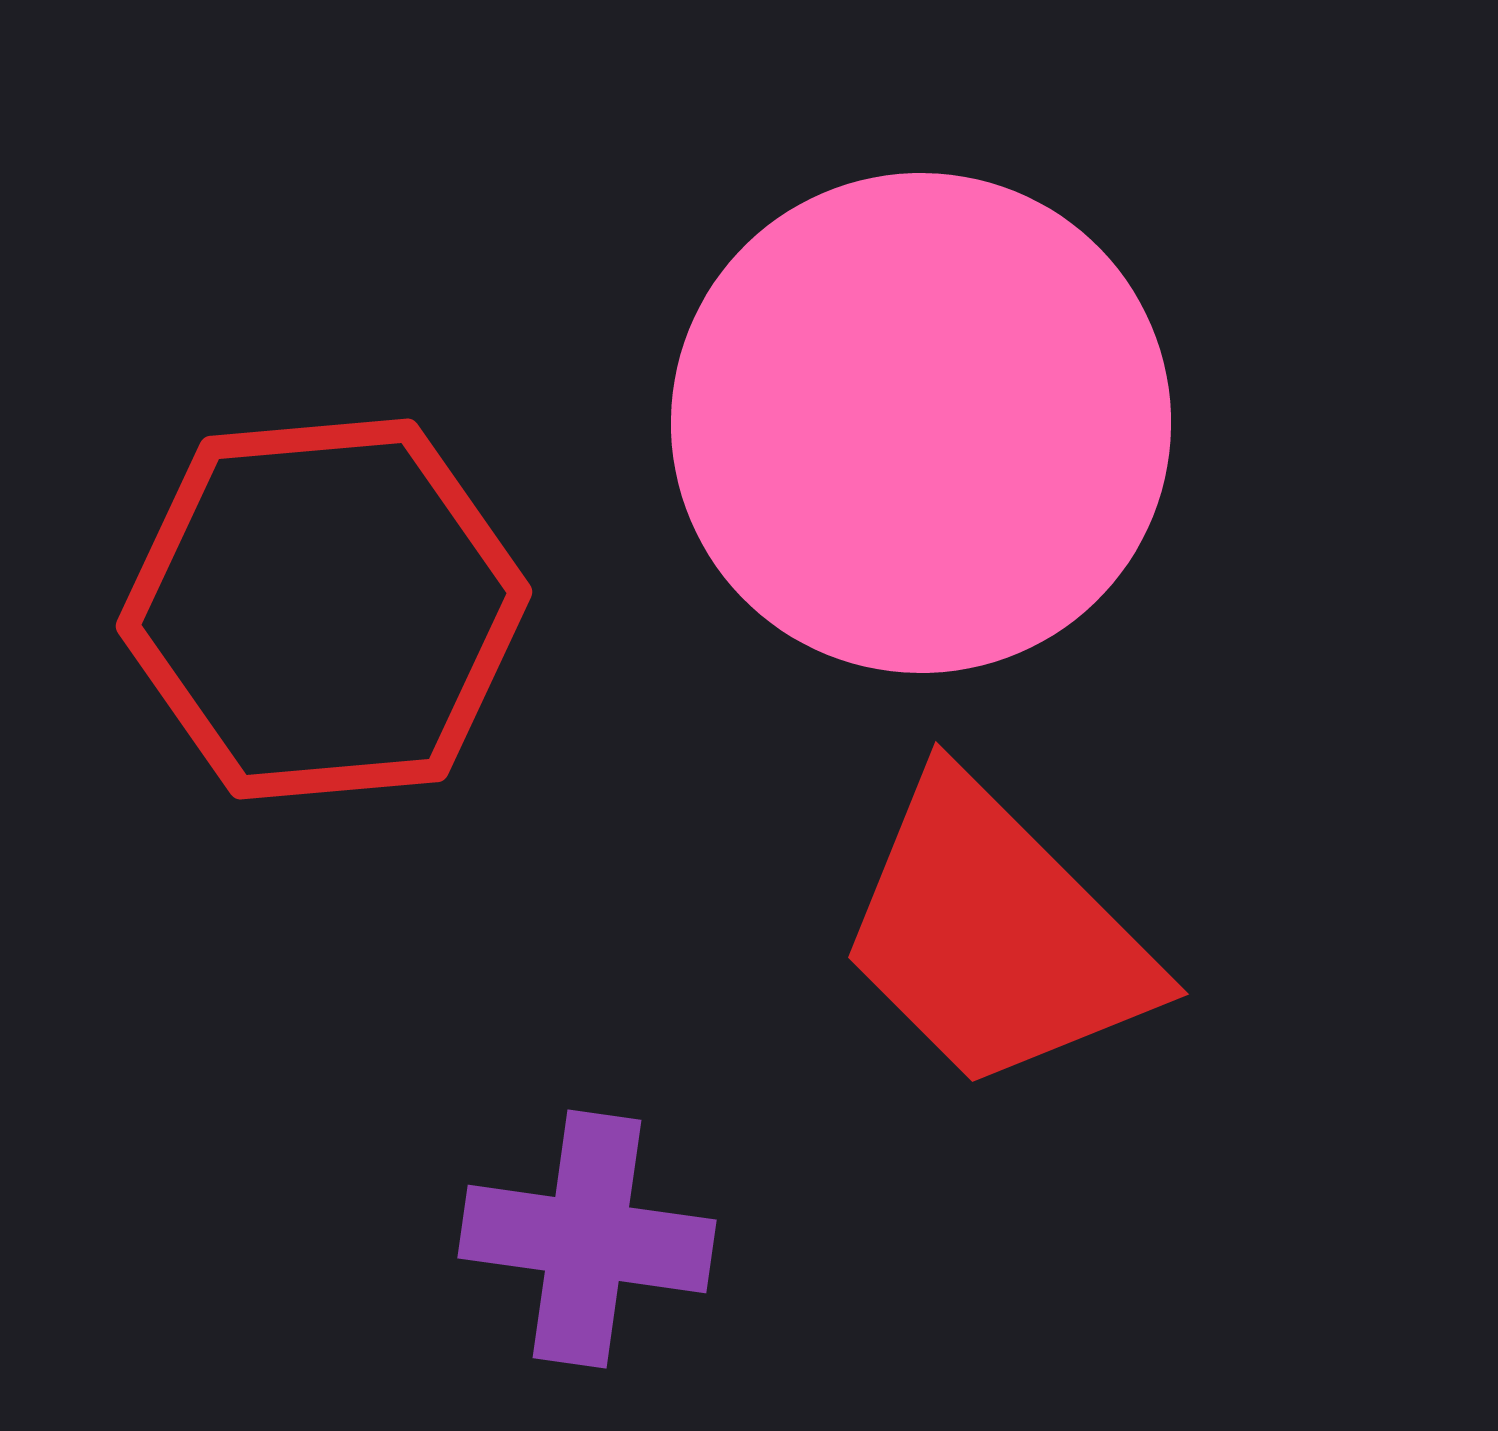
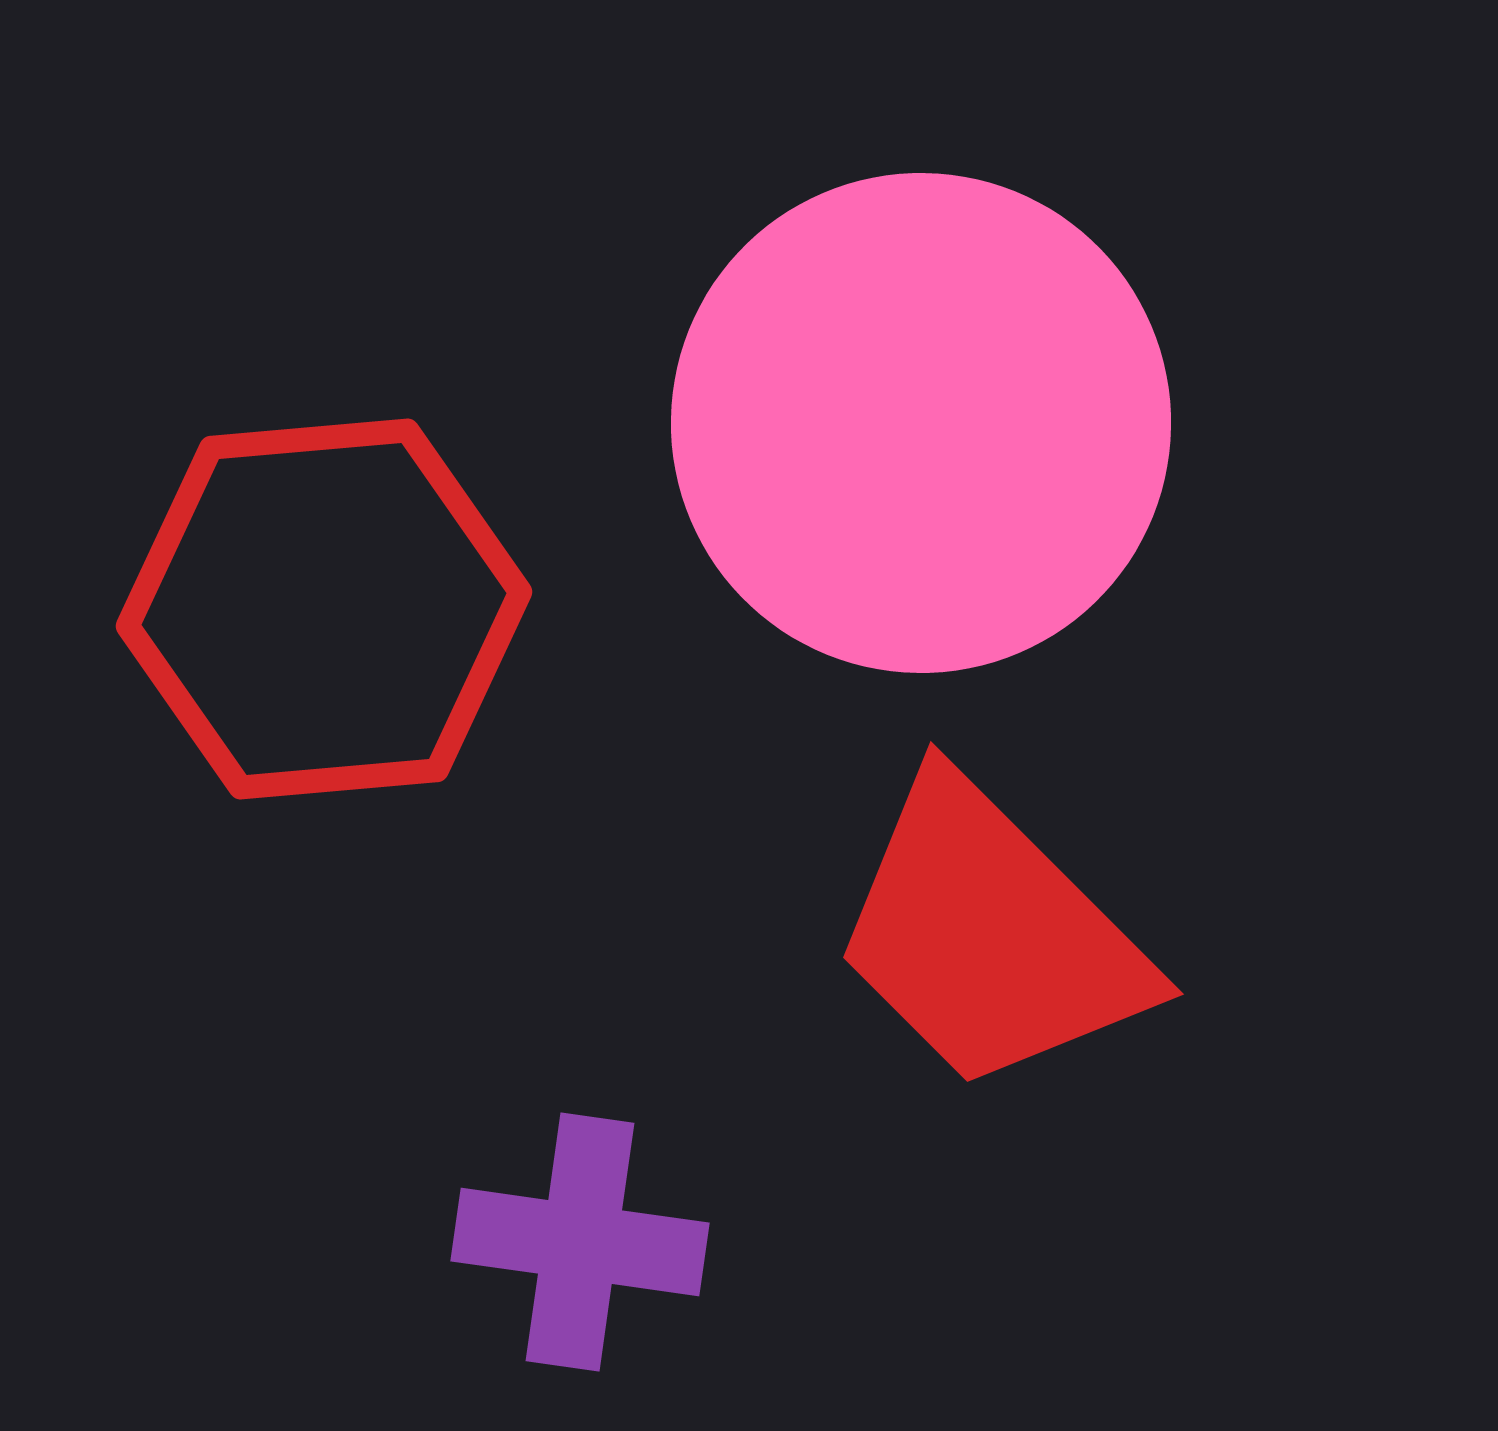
red trapezoid: moved 5 px left
purple cross: moved 7 px left, 3 px down
